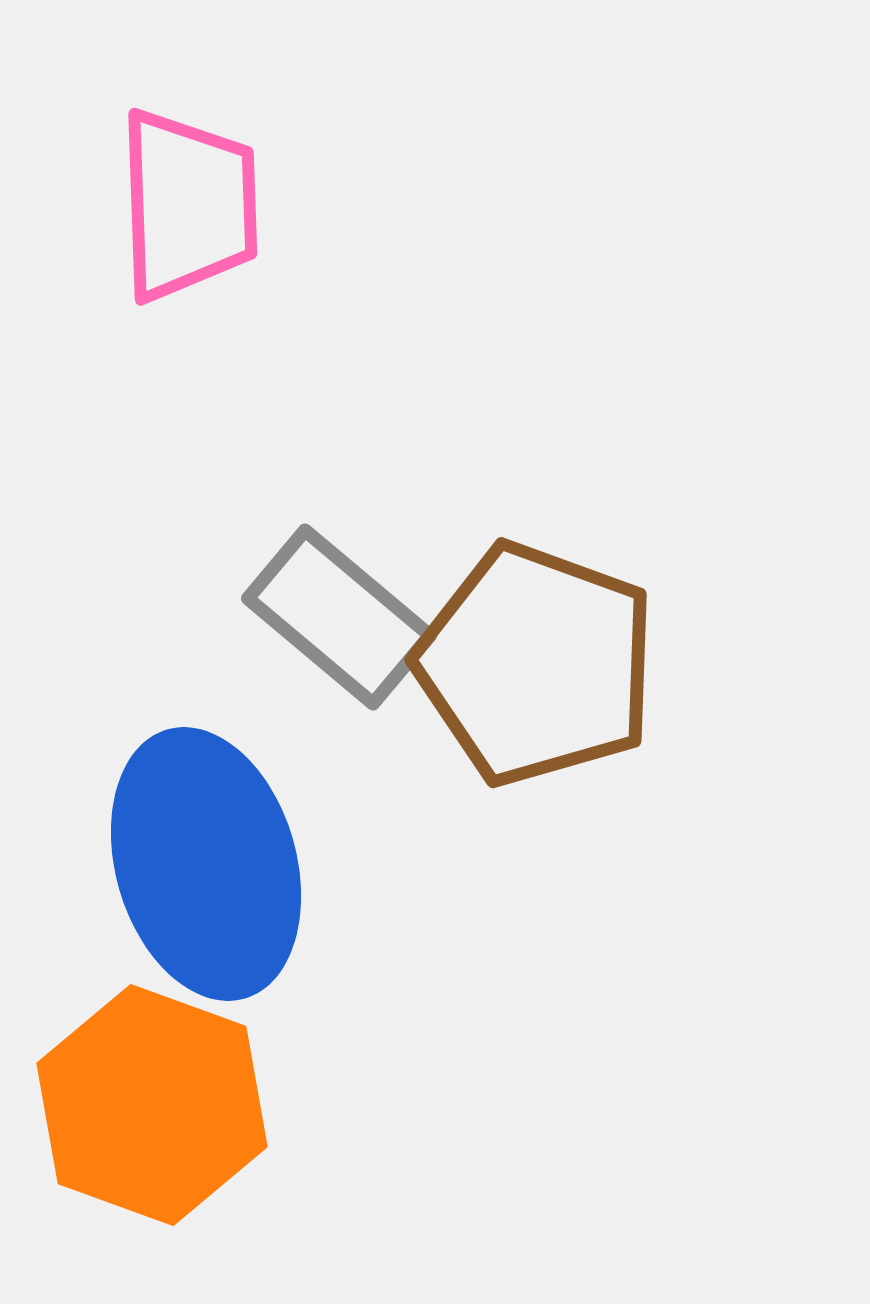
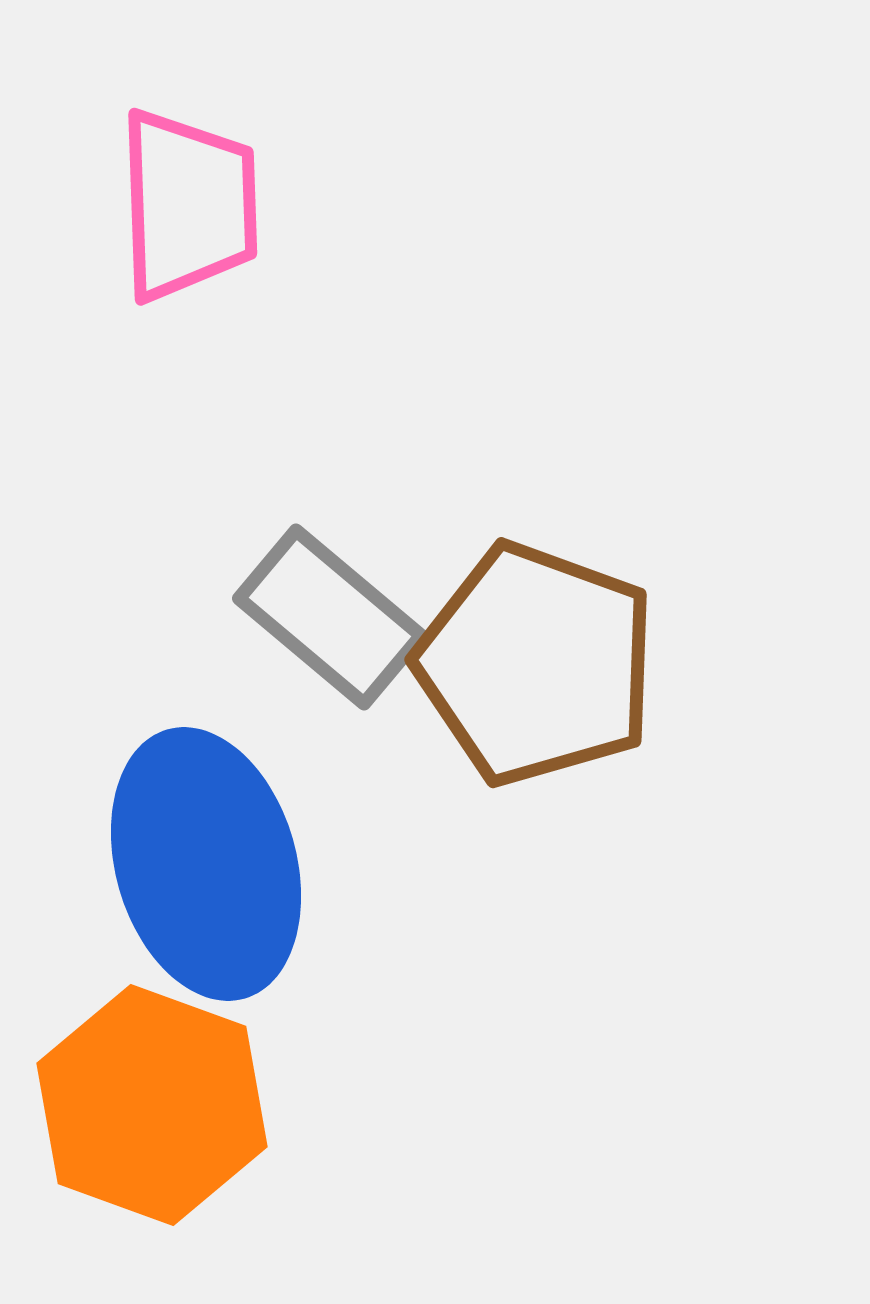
gray rectangle: moved 9 px left
